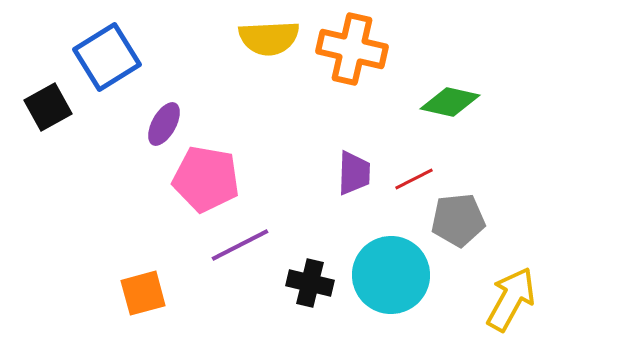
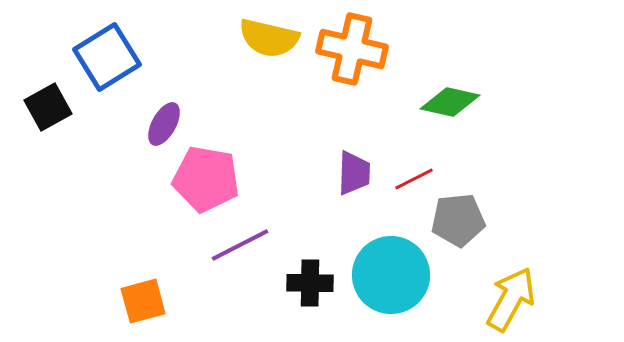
yellow semicircle: rotated 16 degrees clockwise
black cross: rotated 12 degrees counterclockwise
orange square: moved 8 px down
